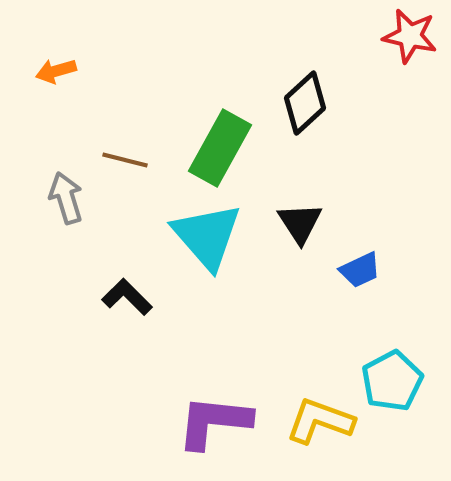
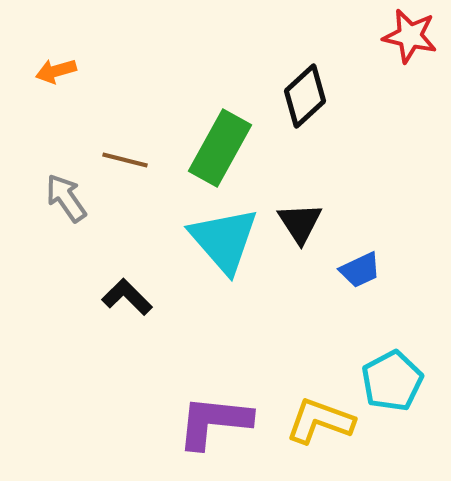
black diamond: moved 7 px up
gray arrow: rotated 18 degrees counterclockwise
cyan triangle: moved 17 px right, 4 px down
